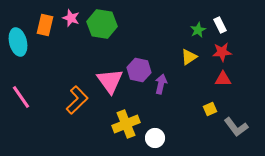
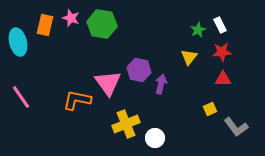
yellow triangle: rotated 18 degrees counterclockwise
pink triangle: moved 2 px left, 2 px down
orange L-shape: rotated 124 degrees counterclockwise
